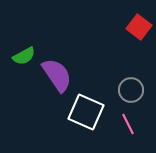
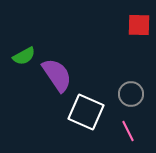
red square: moved 2 px up; rotated 35 degrees counterclockwise
gray circle: moved 4 px down
pink line: moved 7 px down
